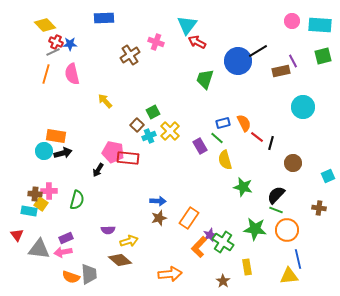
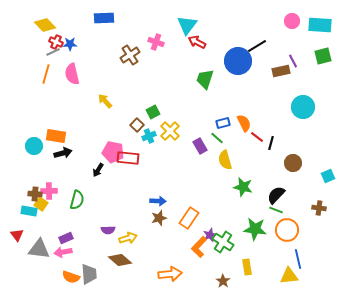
black line at (258, 51): moved 1 px left, 5 px up
cyan circle at (44, 151): moved 10 px left, 5 px up
yellow arrow at (129, 241): moved 1 px left, 3 px up
